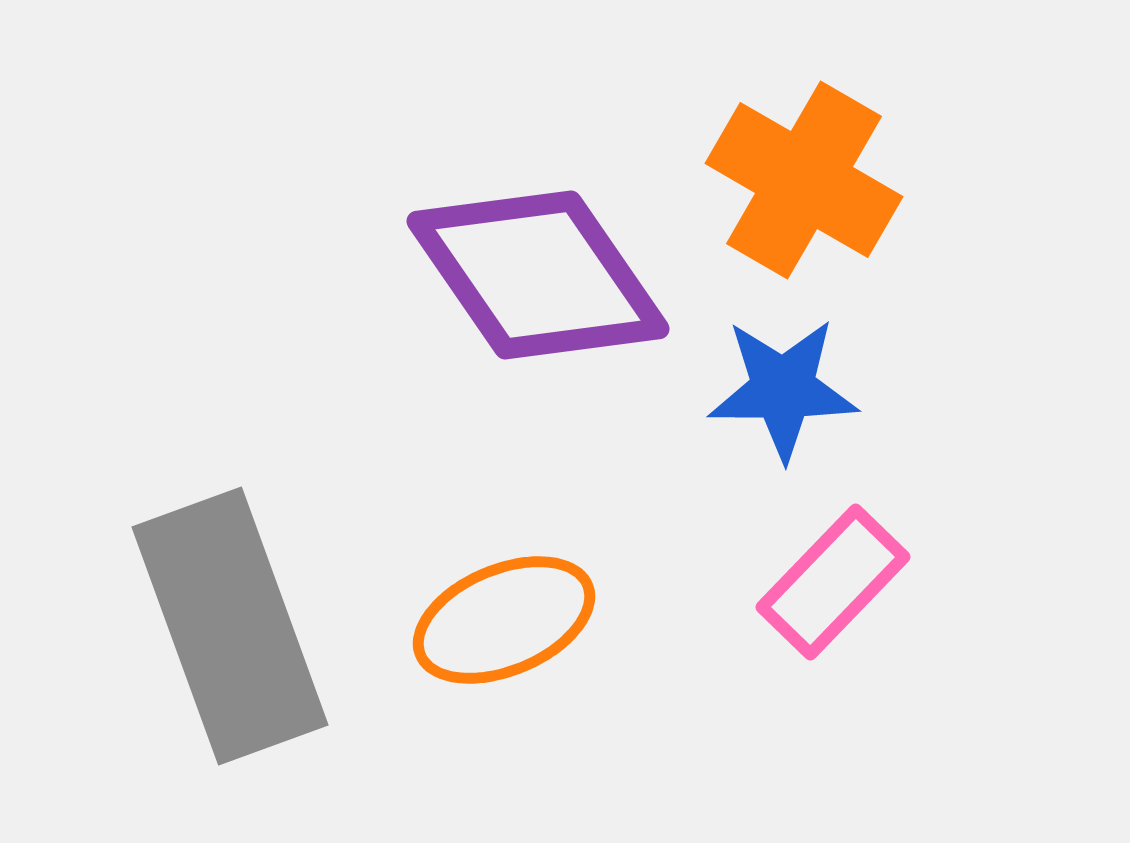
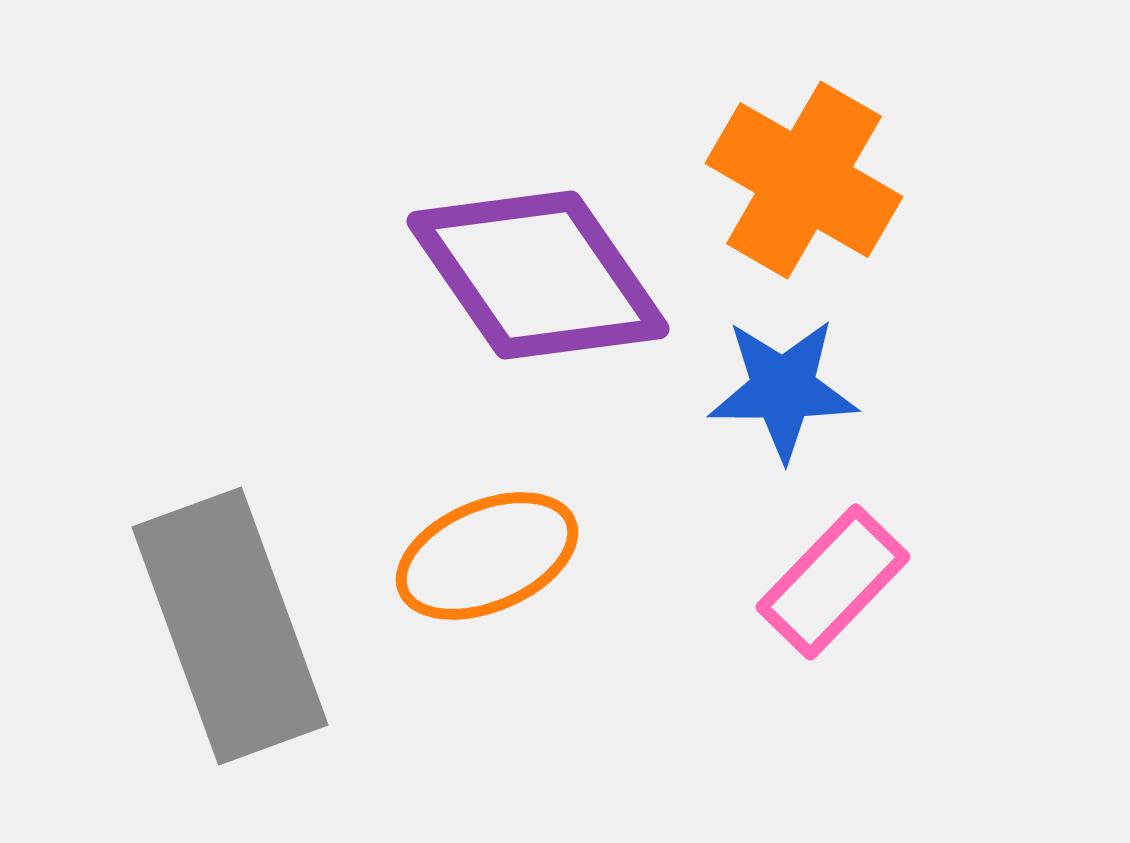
orange ellipse: moved 17 px left, 64 px up
